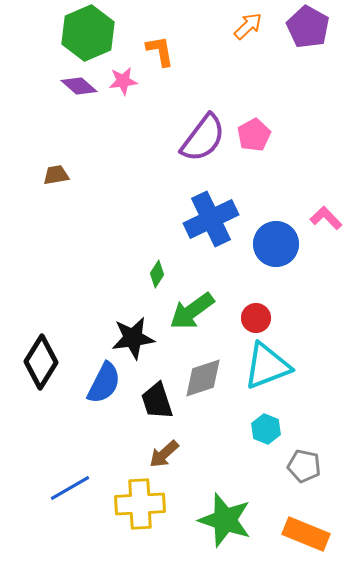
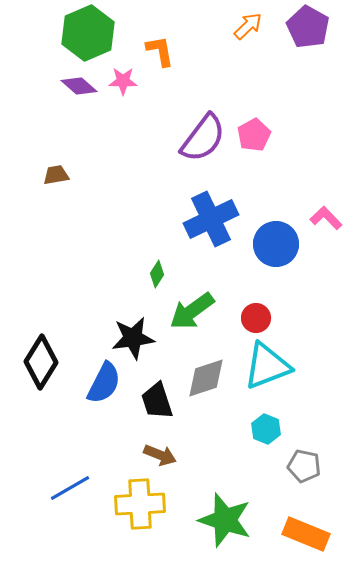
pink star: rotated 8 degrees clockwise
gray diamond: moved 3 px right
brown arrow: moved 4 px left, 1 px down; rotated 116 degrees counterclockwise
